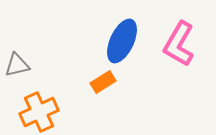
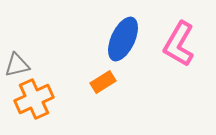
blue ellipse: moved 1 px right, 2 px up
orange cross: moved 5 px left, 13 px up
